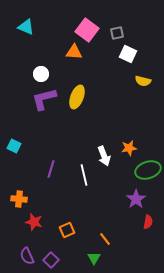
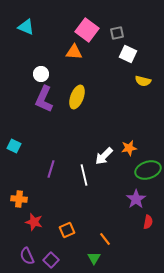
purple L-shape: rotated 52 degrees counterclockwise
white arrow: rotated 66 degrees clockwise
